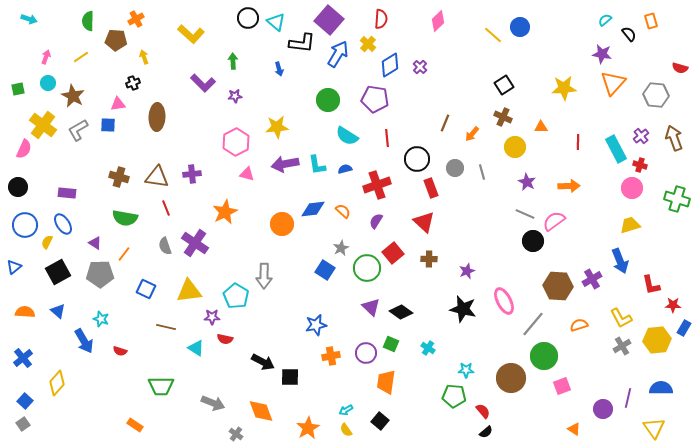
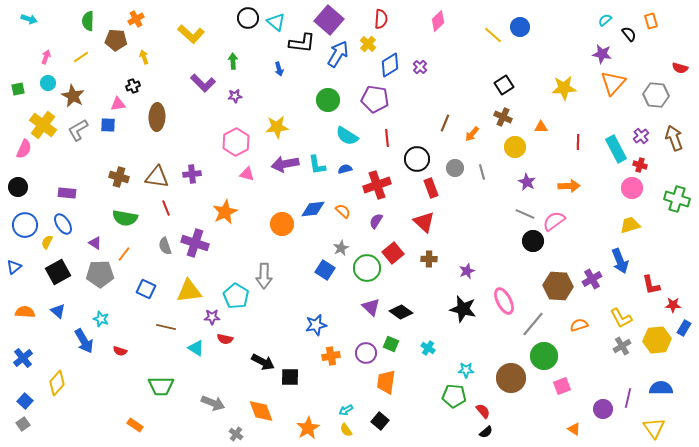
black cross at (133, 83): moved 3 px down
purple cross at (195, 243): rotated 16 degrees counterclockwise
